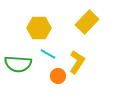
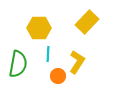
cyan line: rotated 63 degrees clockwise
green semicircle: rotated 84 degrees counterclockwise
